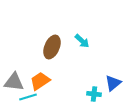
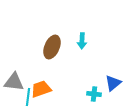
cyan arrow: rotated 49 degrees clockwise
orange trapezoid: moved 1 px right, 8 px down; rotated 15 degrees clockwise
cyan line: rotated 66 degrees counterclockwise
